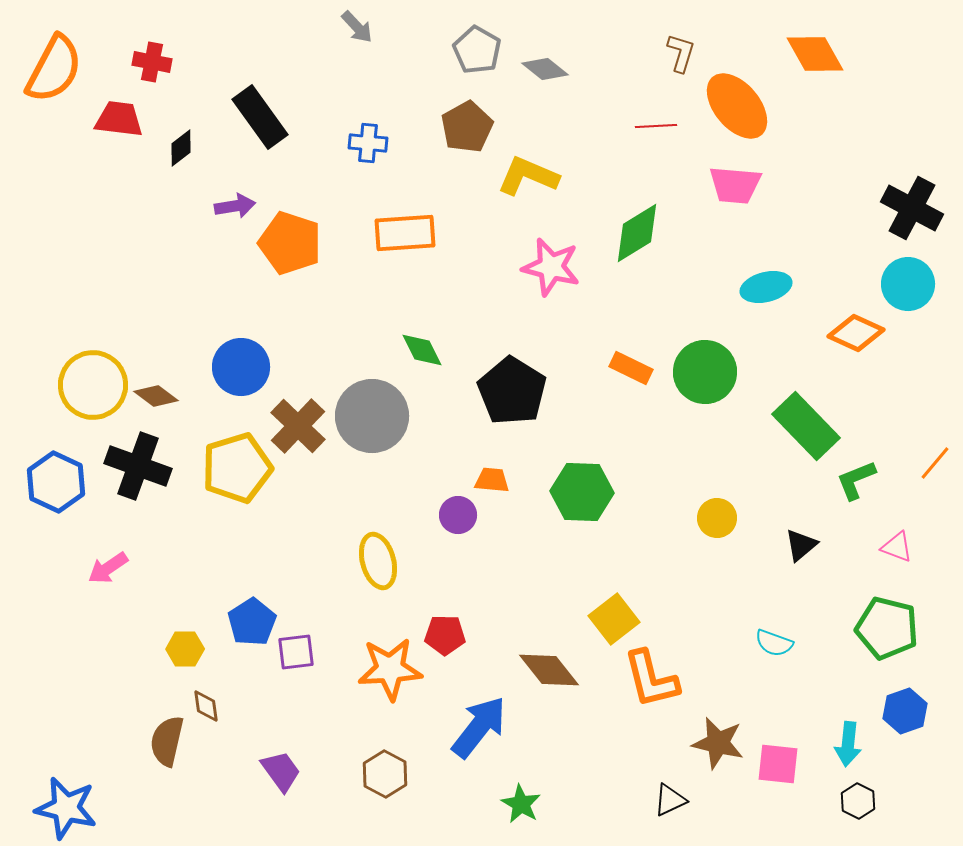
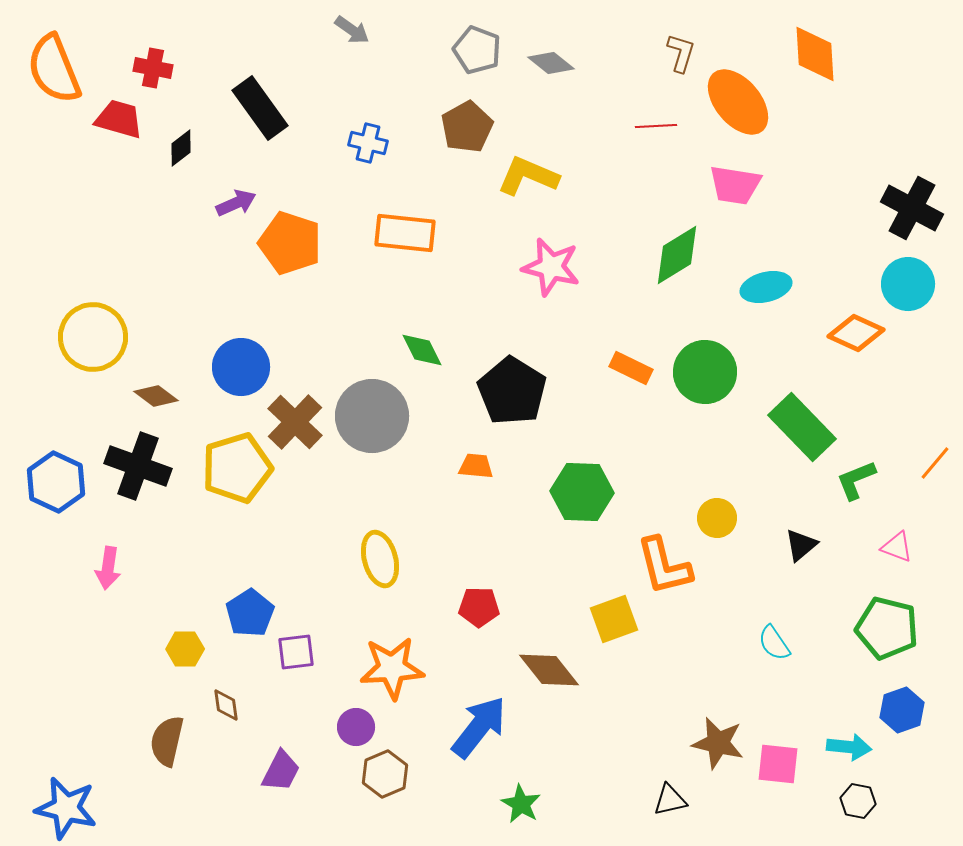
gray arrow at (357, 27): moved 5 px left, 3 px down; rotated 12 degrees counterclockwise
gray pentagon at (477, 50): rotated 9 degrees counterclockwise
orange diamond at (815, 54): rotated 26 degrees clockwise
red cross at (152, 62): moved 1 px right, 6 px down
orange semicircle at (54, 69): rotated 130 degrees clockwise
gray diamond at (545, 69): moved 6 px right, 6 px up
orange ellipse at (737, 106): moved 1 px right, 4 px up
black rectangle at (260, 117): moved 9 px up
red trapezoid at (119, 119): rotated 9 degrees clockwise
blue cross at (368, 143): rotated 9 degrees clockwise
pink trapezoid at (735, 185): rotated 4 degrees clockwise
purple arrow at (235, 206): moved 1 px right, 3 px up; rotated 15 degrees counterclockwise
orange rectangle at (405, 233): rotated 10 degrees clockwise
green diamond at (637, 233): moved 40 px right, 22 px down
yellow circle at (93, 385): moved 48 px up
brown cross at (298, 426): moved 3 px left, 4 px up
green rectangle at (806, 426): moved 4 px left, 1 px down
orange trapezoid at (492, 480): moved 16 px left, 14 px up
purple circle at (458, 515): moved 102 px left, 212 px down
yellow ellipse at (378, 561): moved 2 px right, 2 px up
pink arrow at (108, 568): rotated 48 degrees counterclockwise
yellow square at (614, 619): rotated 18 degrees clockwise
blue pentagon at (252, 622): moved 2 px left, 9 px up
red pentagon at (445, 635): moved 34 px right, 28 px up
cyan semicircle at (774, 643): rotated 36 degrees clockwise
orange star at (390, 669): moved 2 px right, 1 px up
orange L-shape at (651, 679): moved 13 px right, 113 px up
brown diamond at (206, 706): moved 20 px right, 1 px up
blue hexagon at (905, 711): moved 3 px left, 1 px up
cyan arrow at (848, 744): moved 1 px right, 3 px down; rotated 90 degrees counterclockwise
purple trapezoid at (281, 771): rotated 63 degrees clockwise
brown hexagon at (385, 774): rotated 9 degrees clockwise
black triangle at (670, 800): rotated 12 degrees clockwise
black hexagon at (858, 801): rotated 16 degrees counterclockwise
